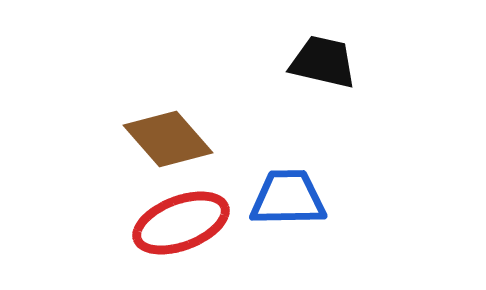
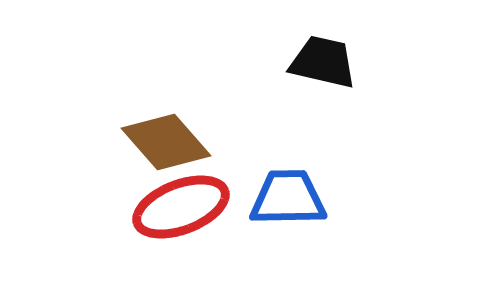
brown diamond: moved 2 px left, 3 px down
red ellipse: moved 16 px up
